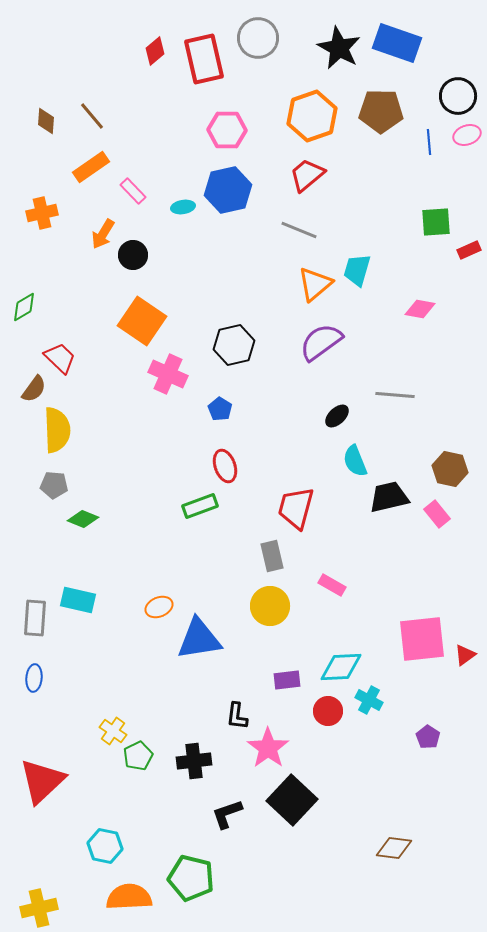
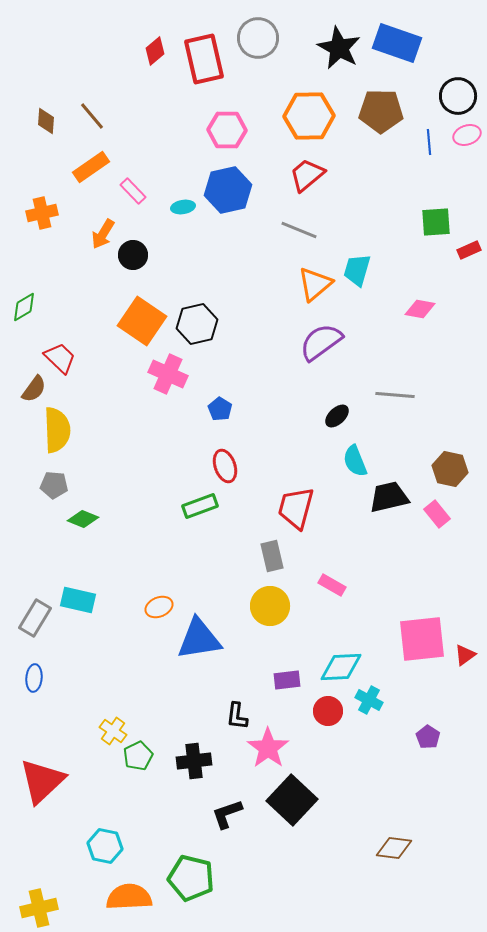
orange hexagon at (312, 116): moved 3 px left; rotated 18 degrees clockwise
black hexagon at (234, 345): moved 37 px left, 21 px up
gray rectangle at (35, 618): rotated 27 degrees clockwise
